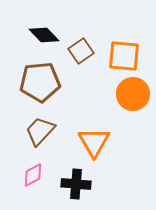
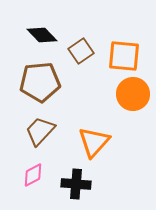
black diamond: moved 2 px left
orange triangle: rotated 12 degrees clockwise
